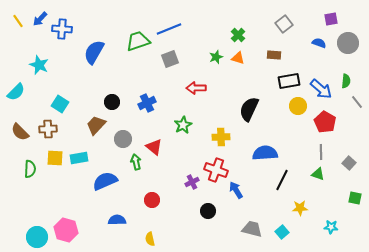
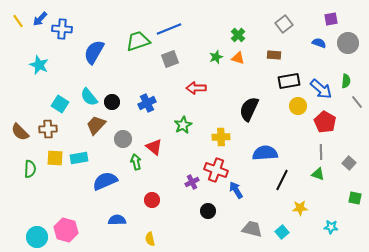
cyan semicircle at (16, 92): moved 73 px right, 5 px down; rotated 96 degrees clockwise
